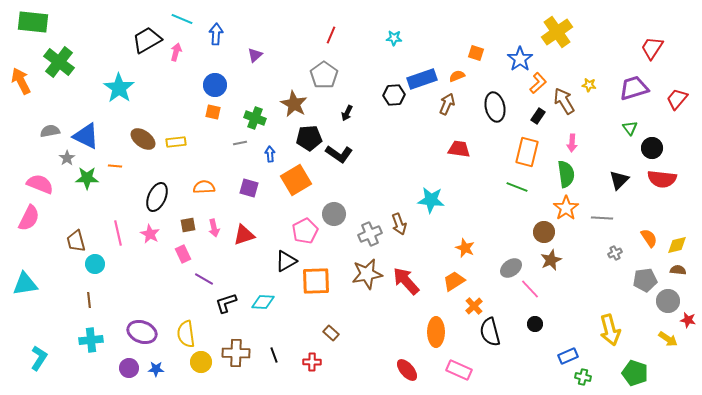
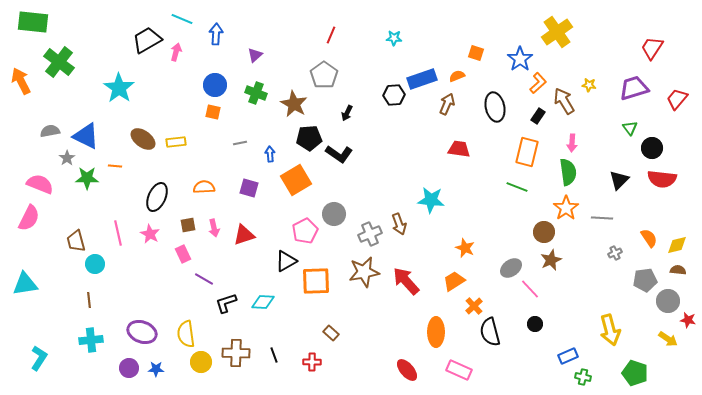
green cross at (255, 118): moved 1 px right, 25 px up
green semicircle at (566, 174): moved 2 px right, 2 px up
brown star at (367, 274): moved 3 px left, 2 px up
